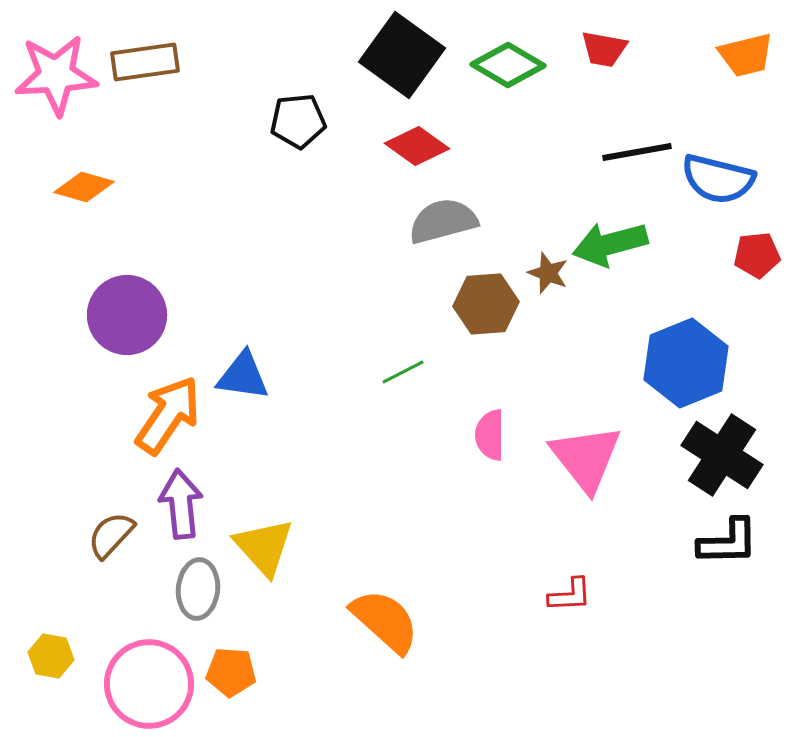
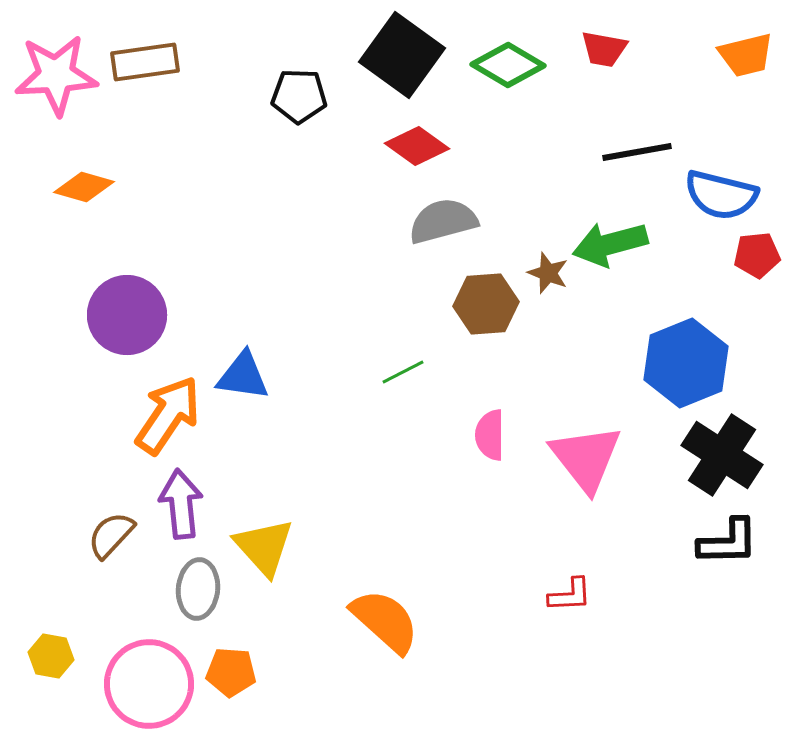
black pentagon: moved 1 px right, 25 px up; rotated 8 degrees clockwise
blue semicircle: moved 3 px right, 16 px down
